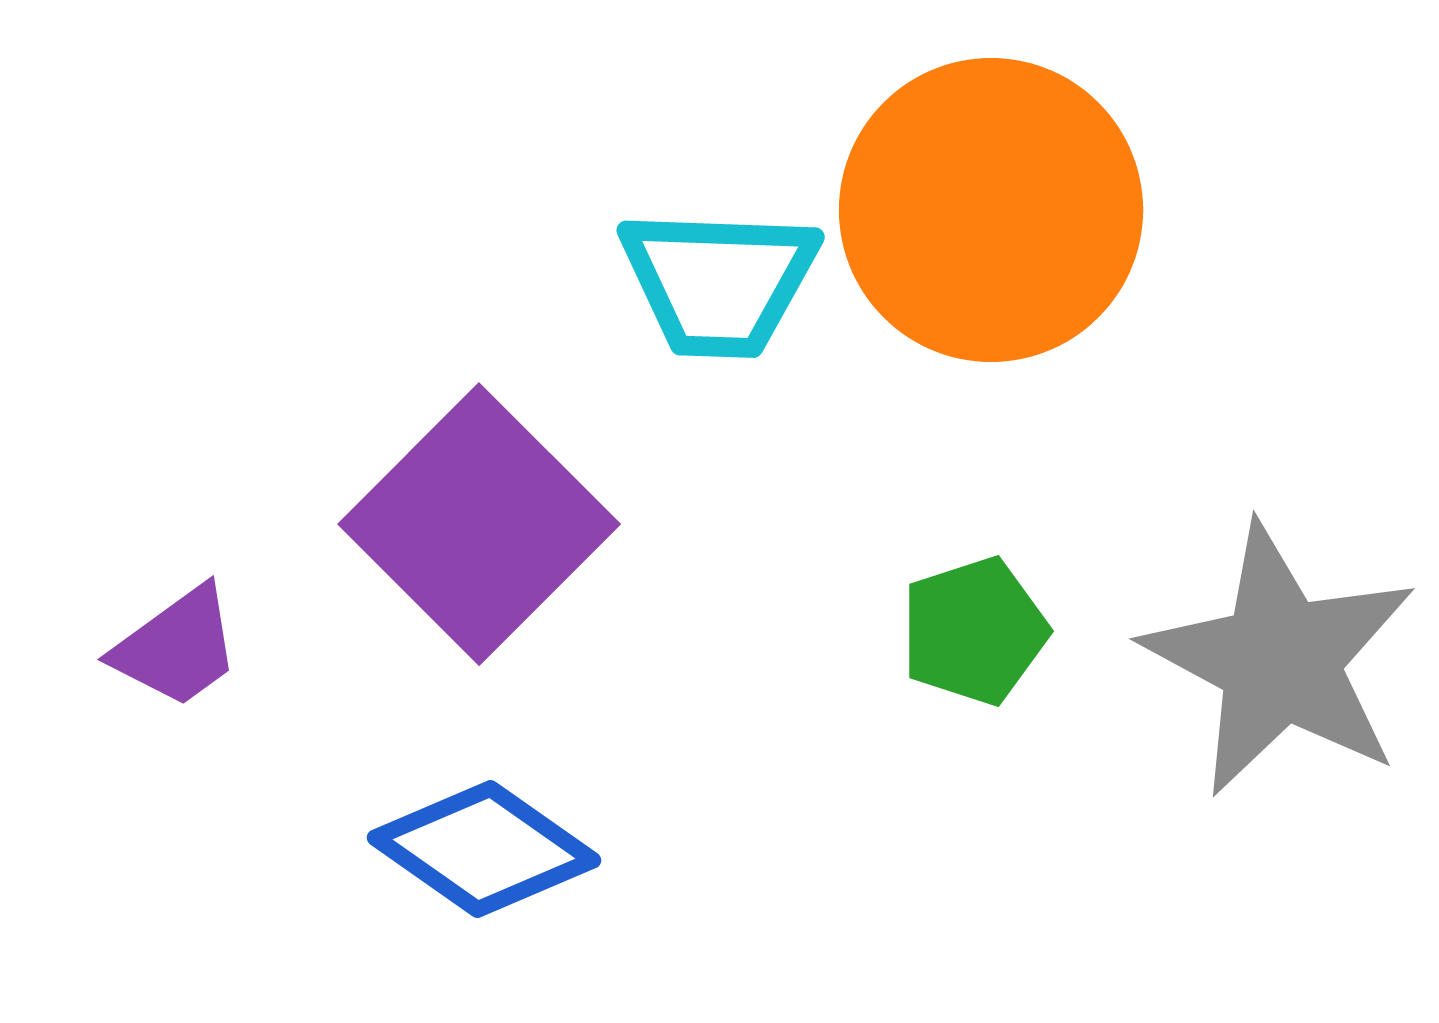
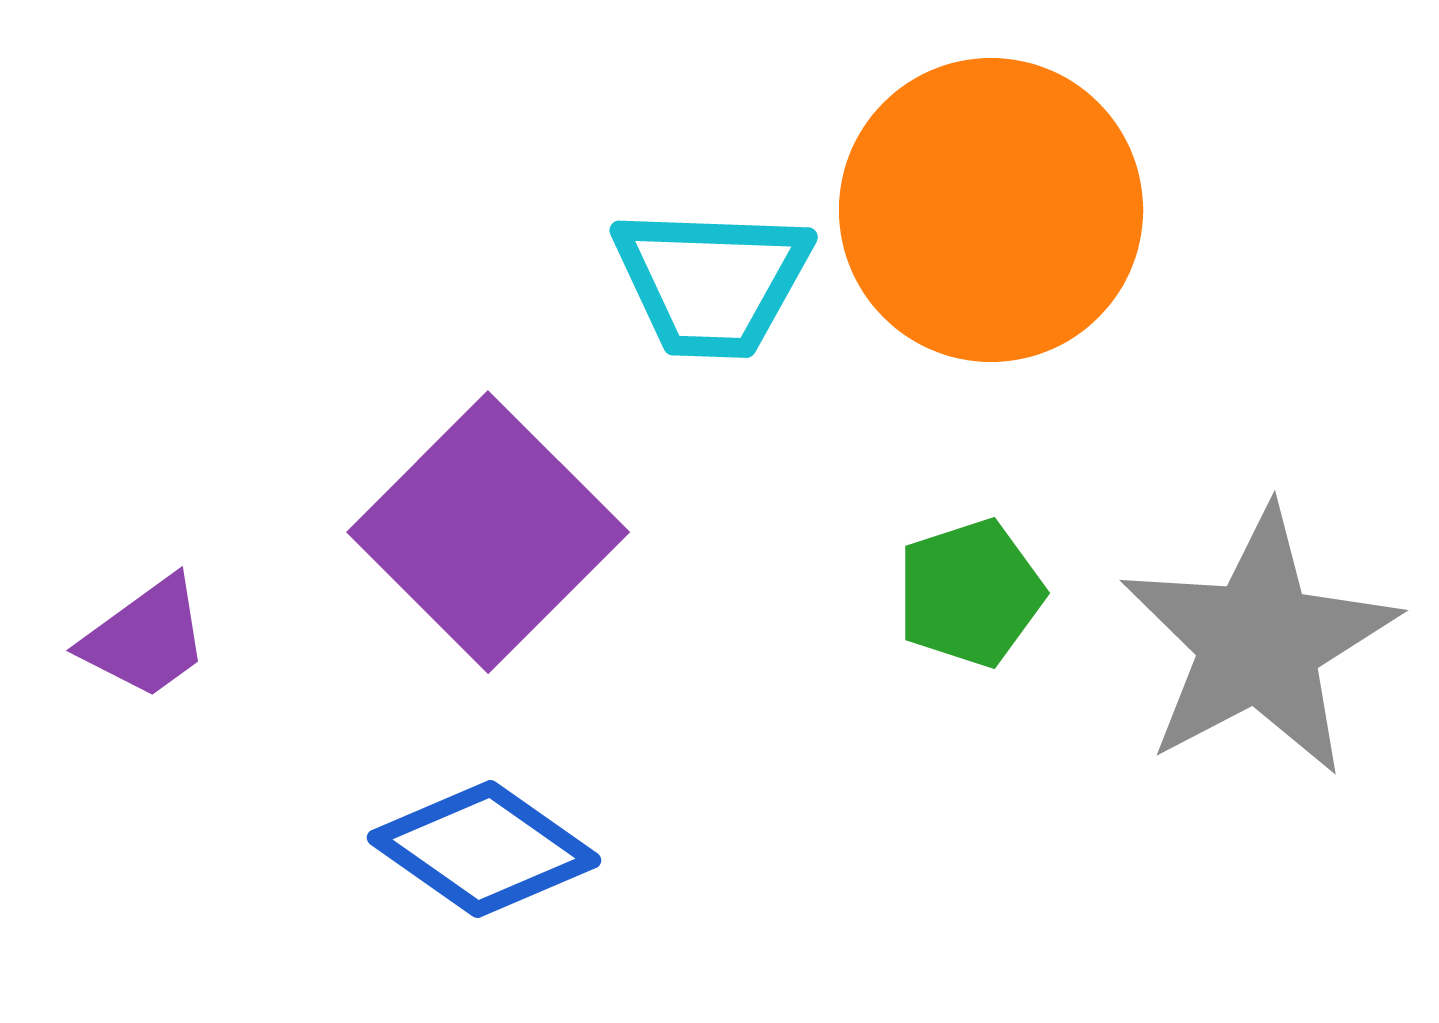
cyan trapezoid: moved 7 px left
purple square: moved 9 px right, 8 px down
green pentagon: moved 4 px left, 38 px up
purple trapezoid: moved 31 px left, 9 px up
gray star: moved 21 px left, 18 px up; rotated 16 degrees clockwise
